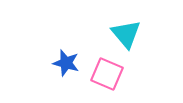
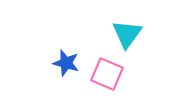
cyan triangle: moved 1 px right; rotated 16 degrees clockwise
